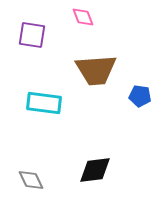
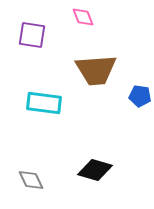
black diamond: rotated 24 degrees clockwise
